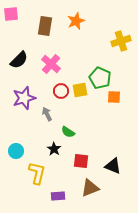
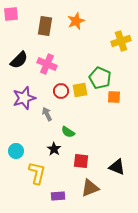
pink cross: moved 4 px left; rotated 18 degrees counterclockwise
black triangle: moved 4 px right, 1 px down
